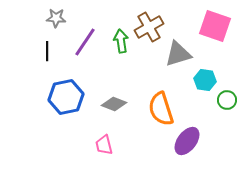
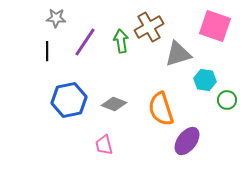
blue hexagon: moved 3 px right, 3 px down
